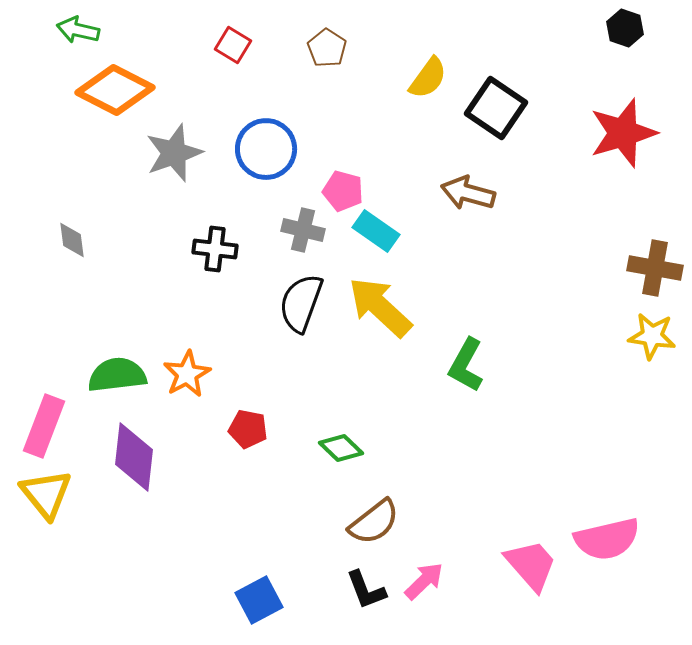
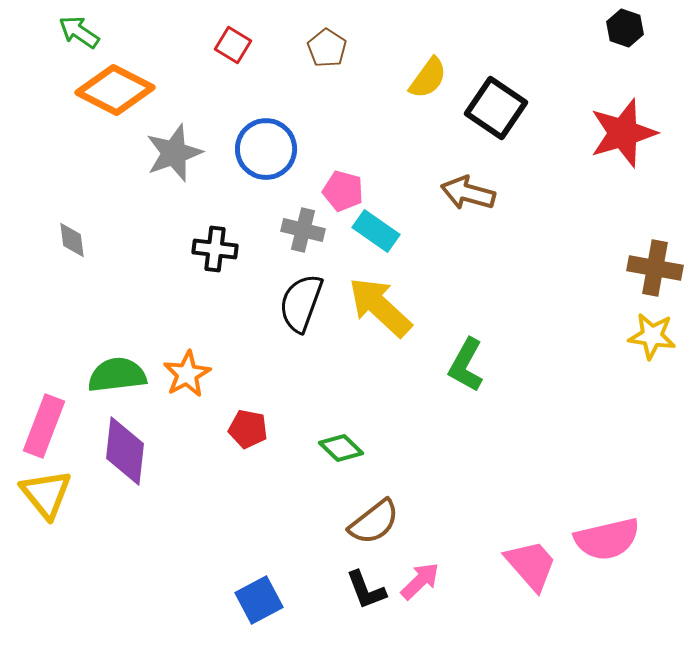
green arrow: moved 1 px right, 2 px down; rotated 21 degrees clockwise
purple diamond: moved 9 px left, 6 px up
pink arrow: moved 4 px left
